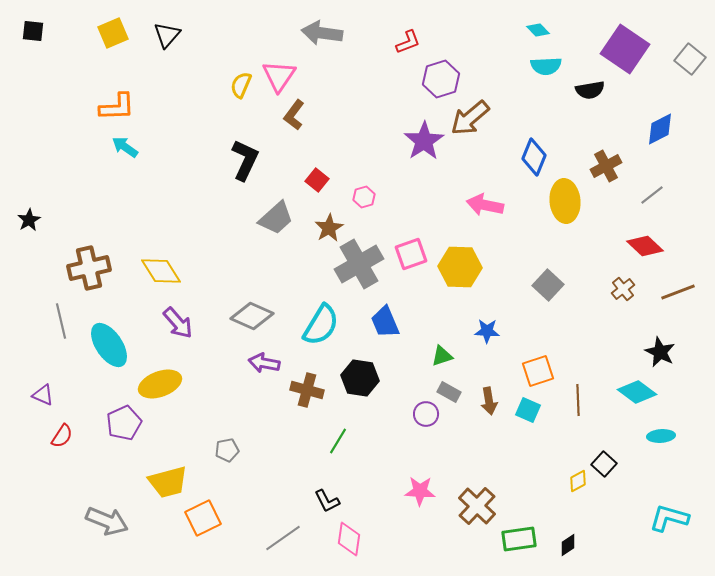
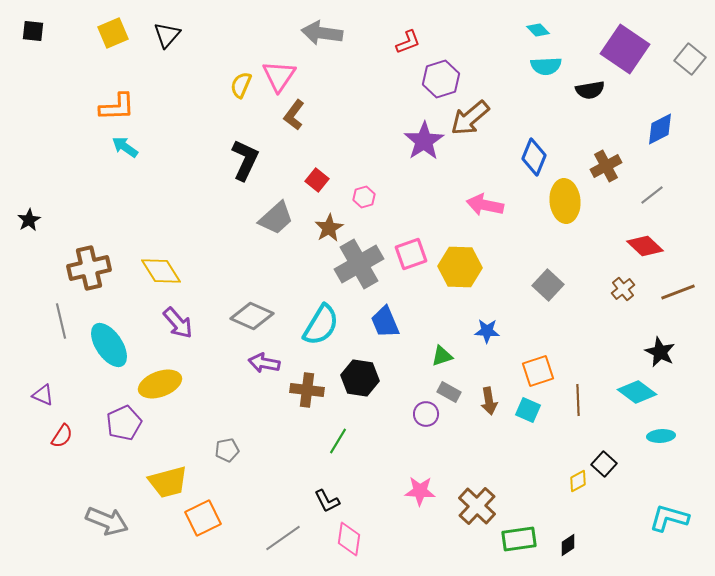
brown cross at (307, 390): rotated 8 degrees counterclockwise
